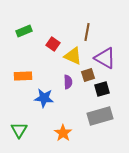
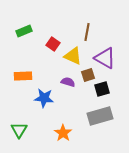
purple semicircle: rotated 72 degrees counterclockwise
